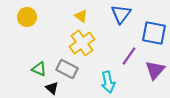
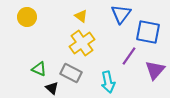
blue square: moved 6 px left, 1 px up
gray rectangle: moved 4 px right, 4 px down
